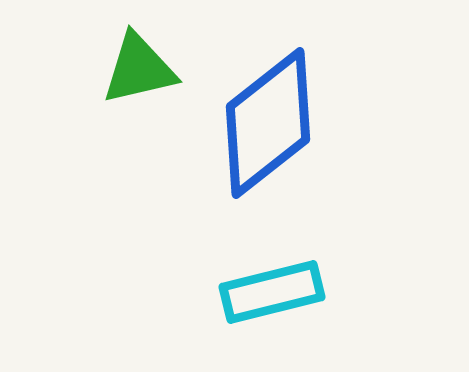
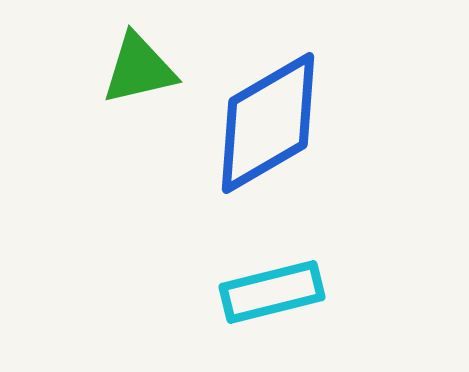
blue diamond: rotated 8 degrees clockwise
